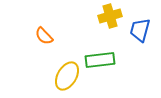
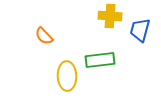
yellow cross: rotated 20 degrees clockwise
yellow ellipse: rotated 32 degrees counterclockwise
